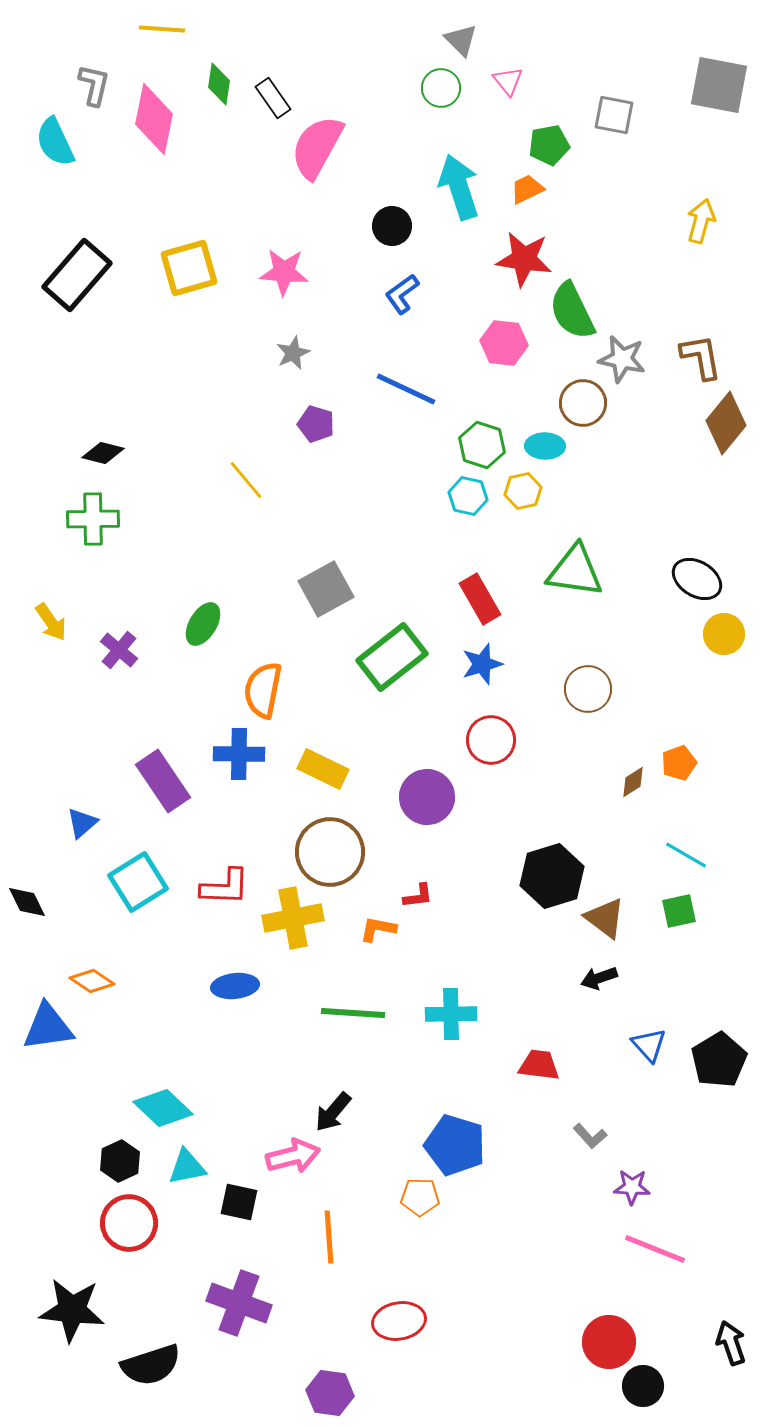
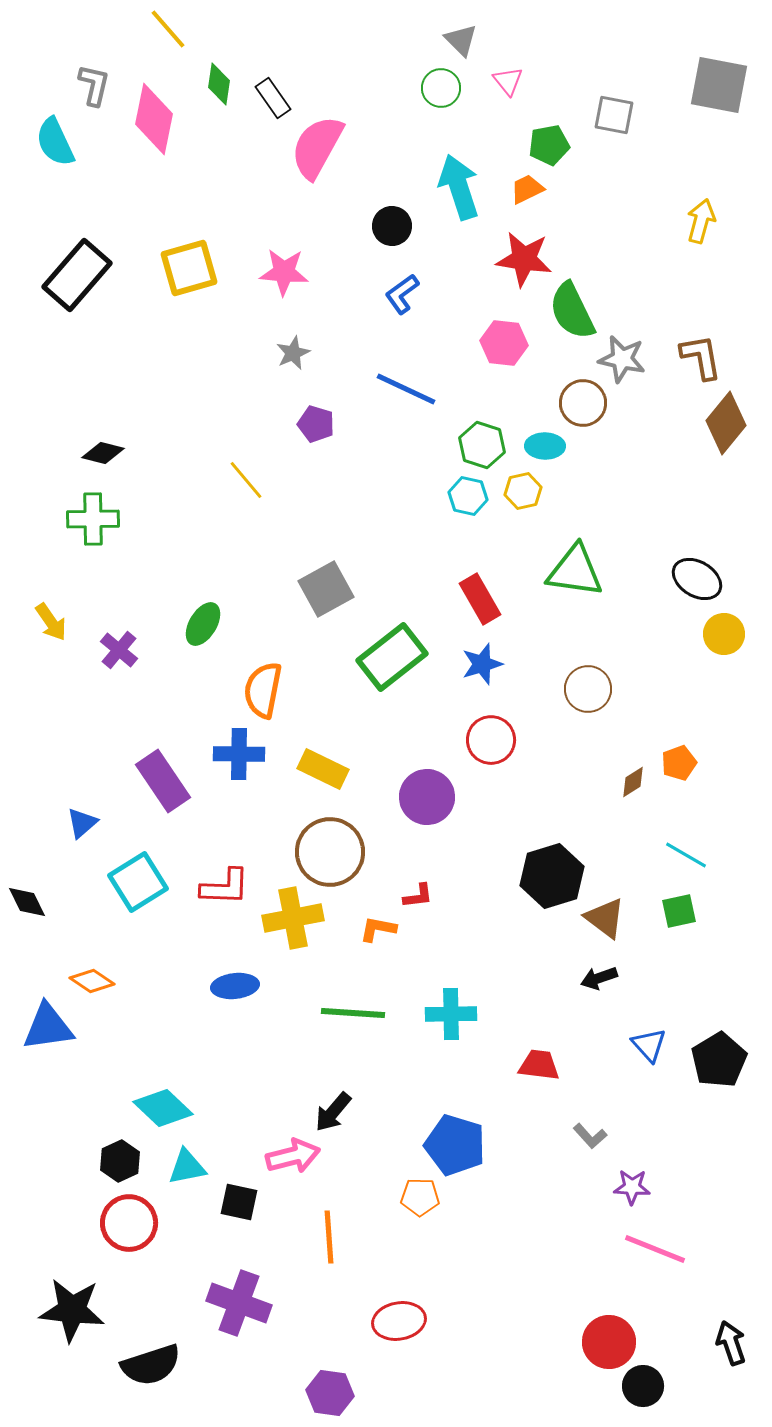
yellow line at (162, 29): moved 6 px right; rotated 45 degrees clockwise
